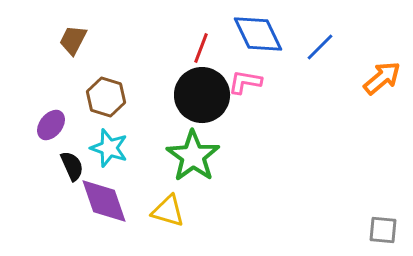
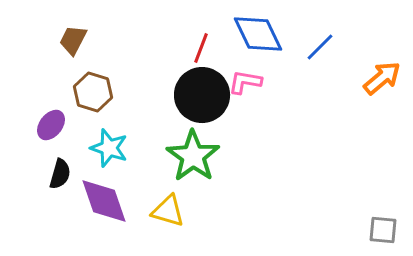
brown hexagon: moved 13 px left, 5 px up
black semicircle: moved 12 px left, 8 px down; rotated 40 degrees clockwise
